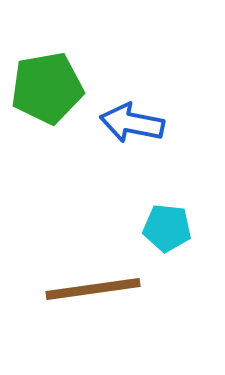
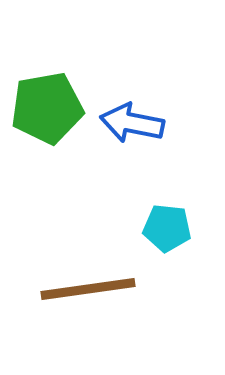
green pentagon: moved 20 px down
brown line: moved 5 px left
